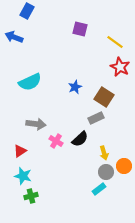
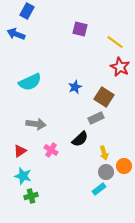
blue arrow: moved 2 px right, 3 px up
pink cross: moved 5 px left, 9 px down
